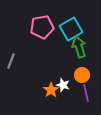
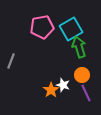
purple line: rotated 12 degrees counterclockwise
